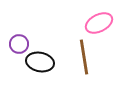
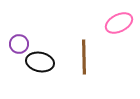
pink ellipse: moved 20 px right
brown line: rotated 8 degrees clockwise
